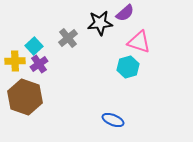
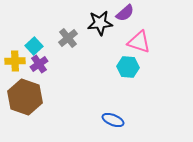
cyan hexagon: rotated 20 degrees clockwise
